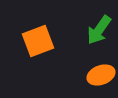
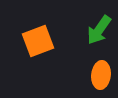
orange ellipse: rotated 64 degrees counterclockwise
